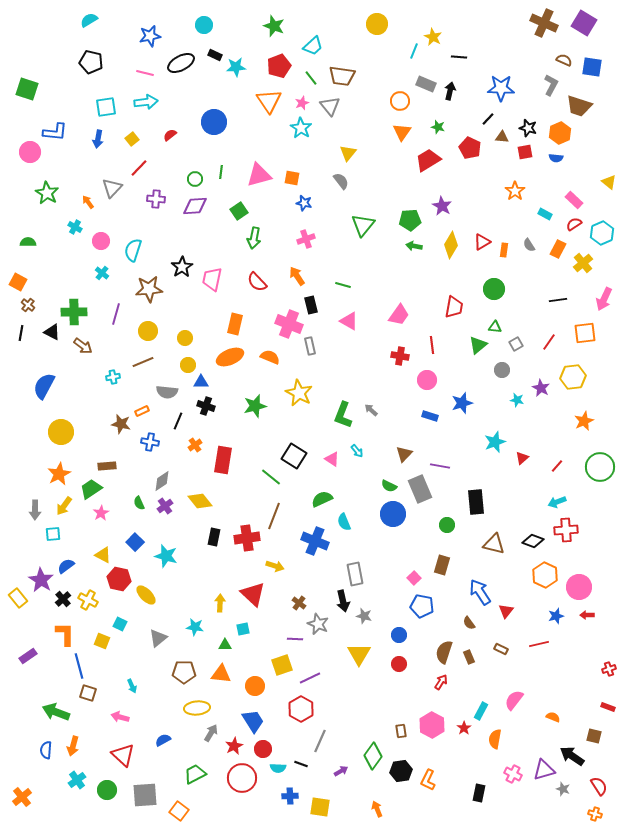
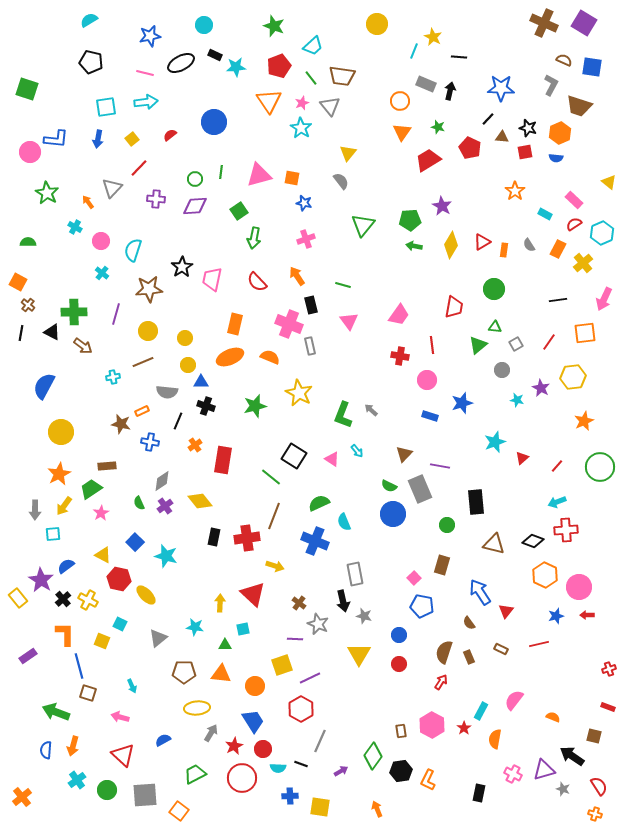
blue L-shape at (55, 132): moved 1 px right, 7 px down
pink triangle at (349, 321): rotated 24 degrees clockwise
green semicircle at (322, 499): moved 3 px left, 4 px down
